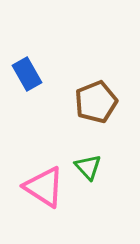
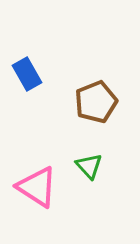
green triangle: moved 1 px right, 1 px up
pink triangle: moved 7 px left
